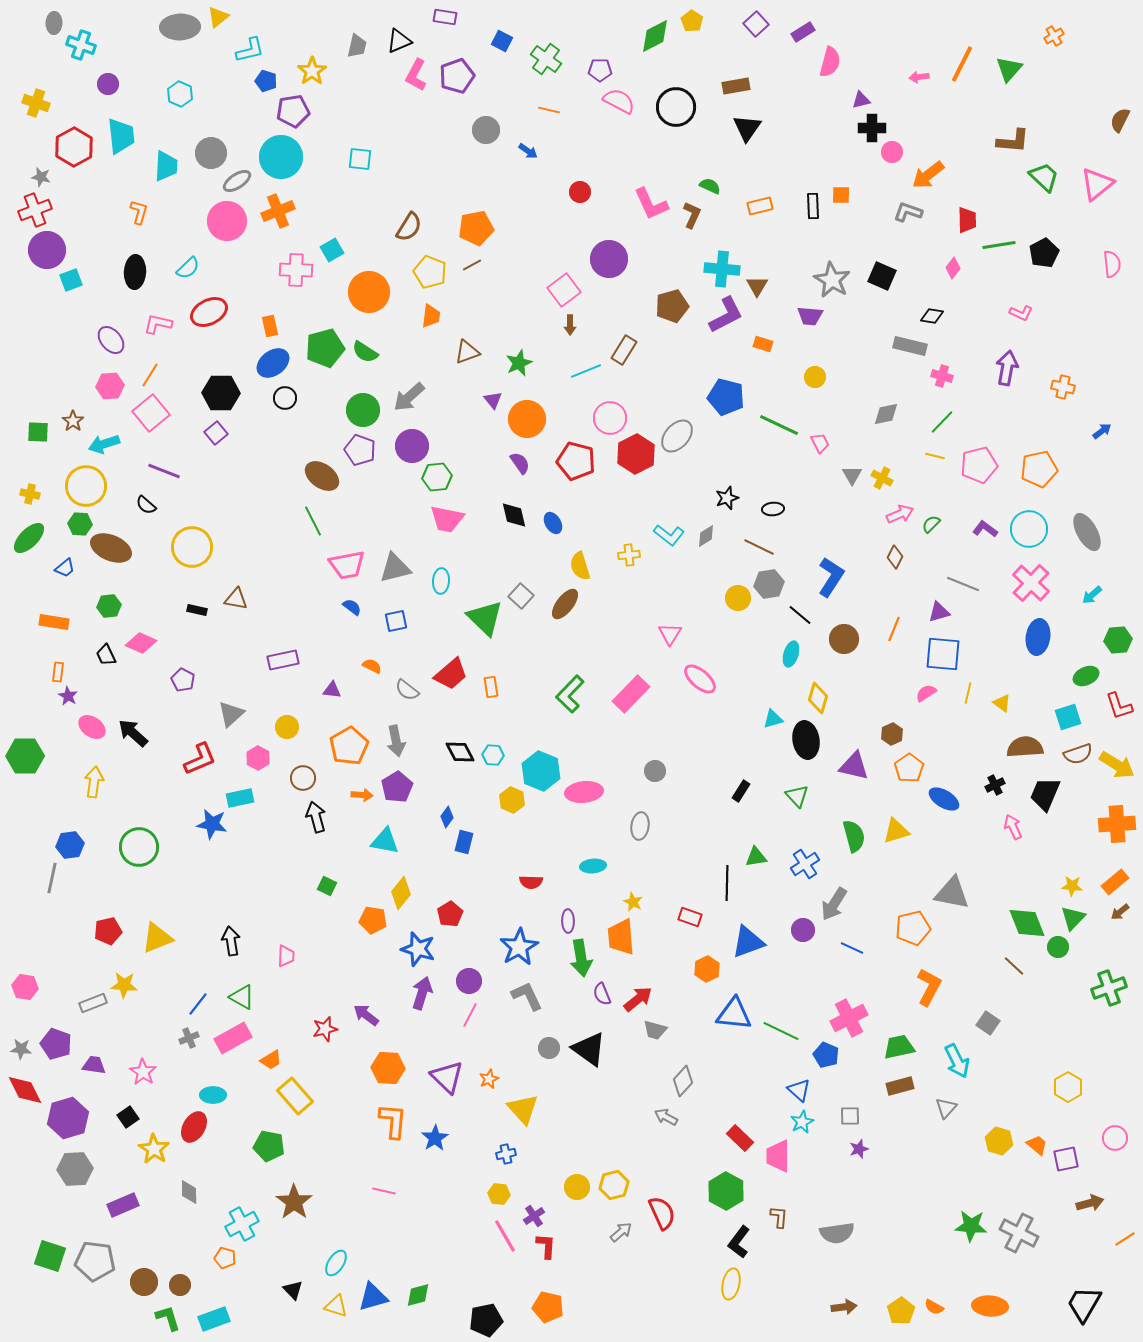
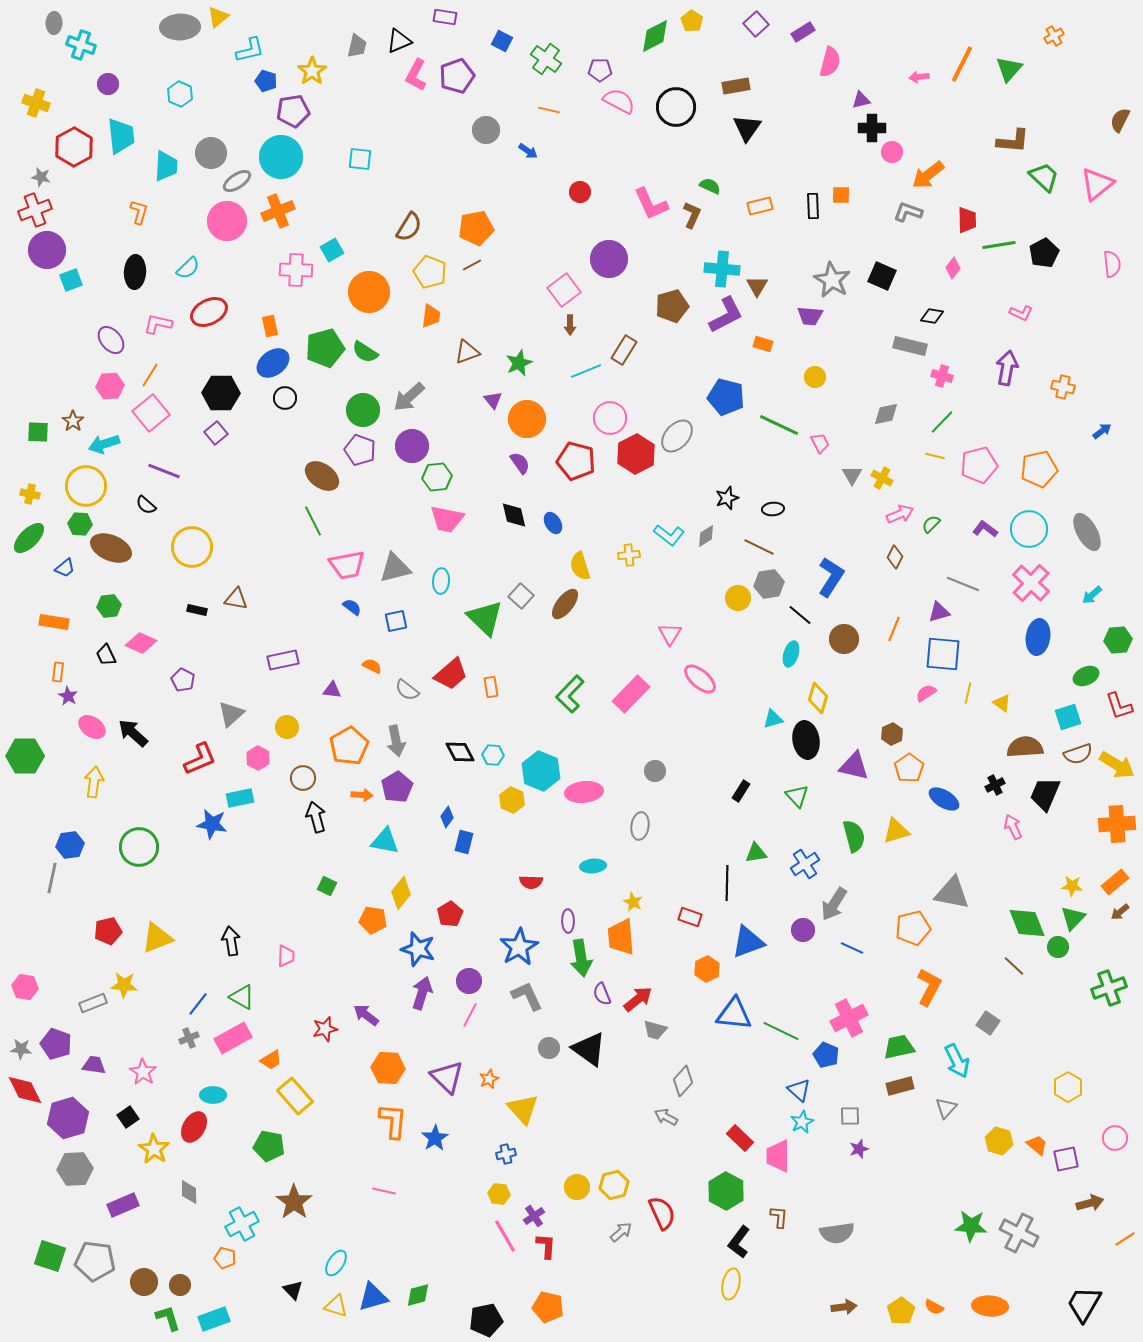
green triangle at (756, 857): moved 4 px up
